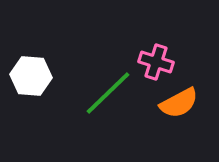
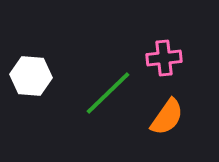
pink cross: moved 8 px right, 4 px up; rotated 24 degrees counterclockwise
orange semicircle: moved 12 px left, 14 px down; rotated 27 degrees counterclockwise
